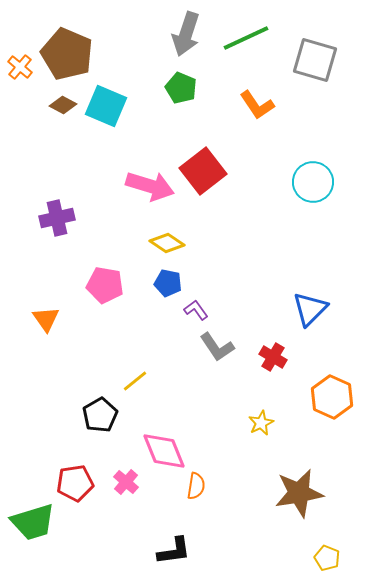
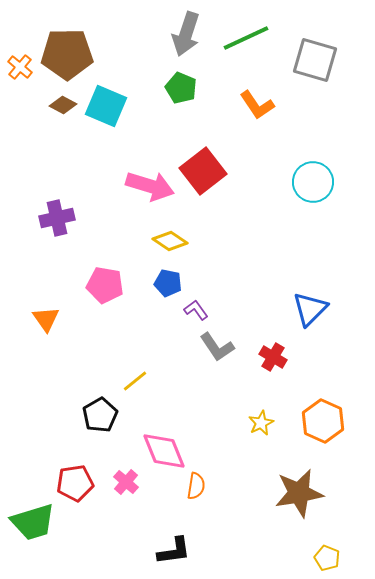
brown pentagon: rotated 24 degrees counterclockwise
yellow diamond: moved 3 px right, 2 px up
orange hexagon: moved 9 px left, 24 px down
